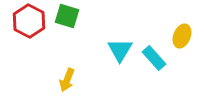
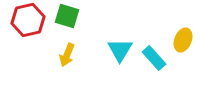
red hexagon: moved 1 px left, 1 px up; rotated 20 degrees clockwise
yellow ellipse: moved 1 px right, 4 px down
yellow arrow: moved 25 px up
